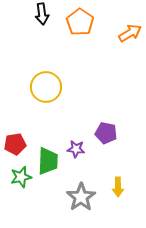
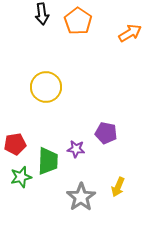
orange pentagon: moved 2 px left, 1 px up
yellow arrow: rotated 24 degrees clockwise
